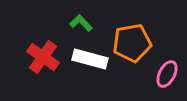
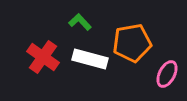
green L-shape: moved 1 px left, 1 px up
